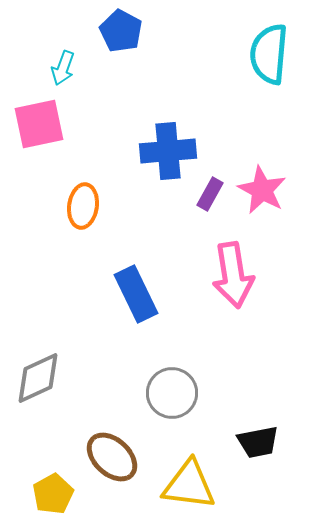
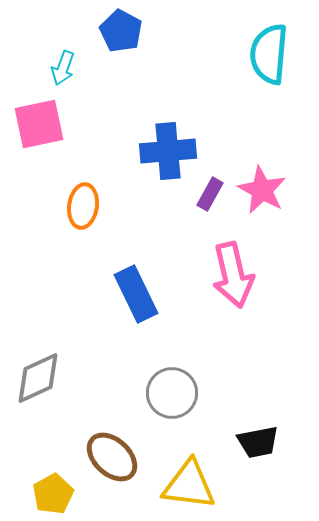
pink arrow: rotated 4 degrees counterclockwise
